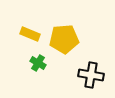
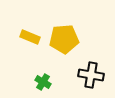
yellow rectangle: moved 3 px down
green cross: moved 5 px right, 19 px down
